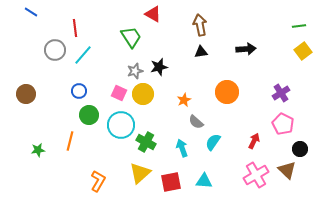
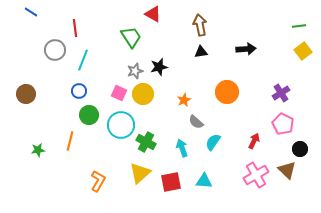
cyan line: moved 5 px down; rotated 20 degrees counterclockwise
